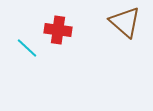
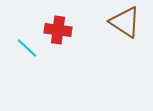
brown triangle: rotated 8 degrees counterclockwise
